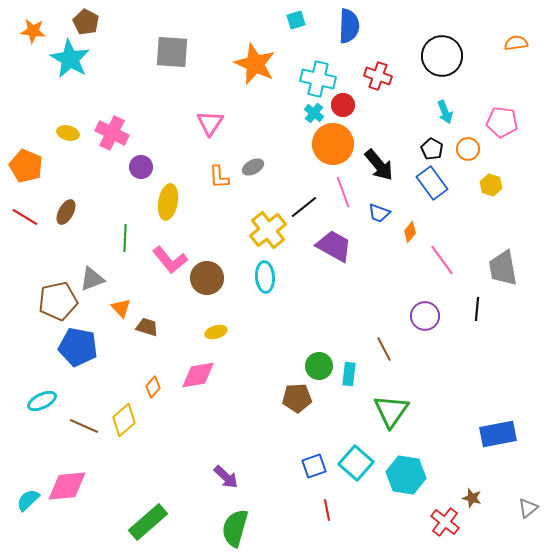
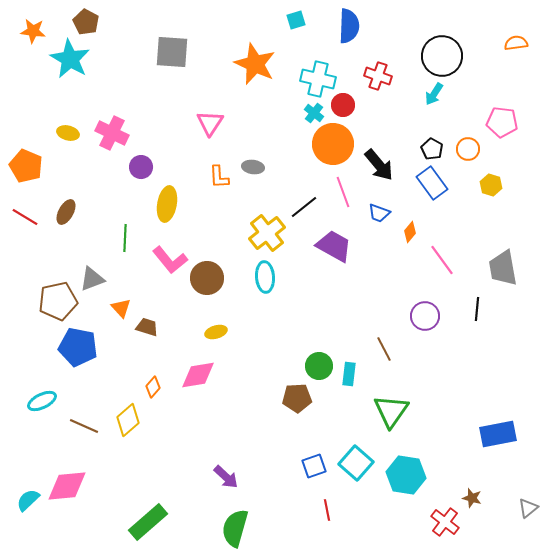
cyan arrow at (445, 112): moved 11 px left, 18 px up; rotated 55 degrees clockwise
gray ellipse at (253, 167): rotated 35 degrees clockwise
yellow ellipse at (168, 202): moved 1 px left, 2 px down
yellow cross at (268, 230): moved 1 px left, 3 px down
yellow diamond at (124, 420): moved 4 px right
